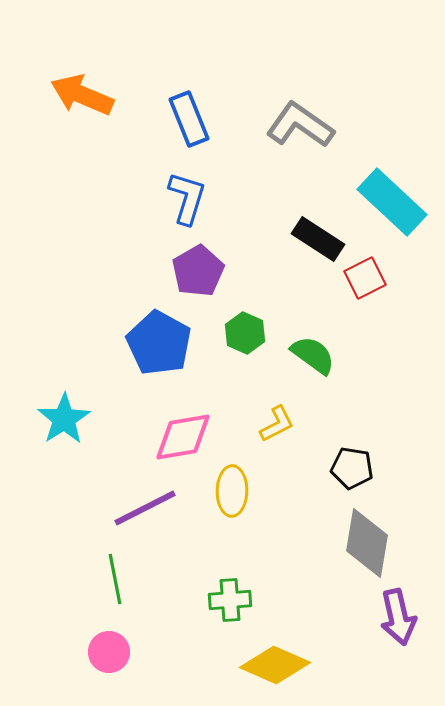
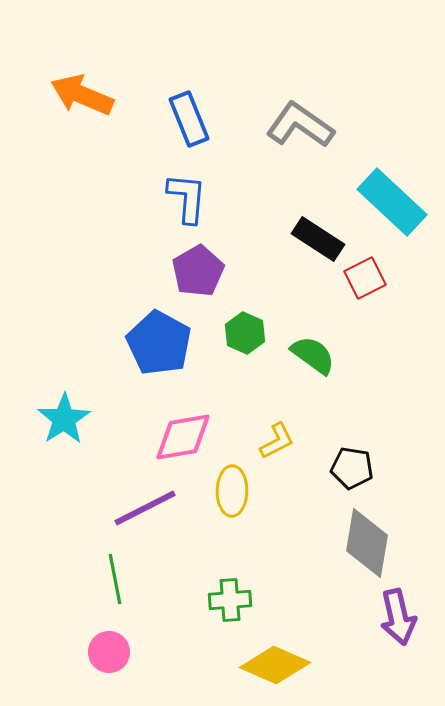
blue L-shape: rotated 12 degrees counterclockwise
yellow L-shape: moved 17 px down
